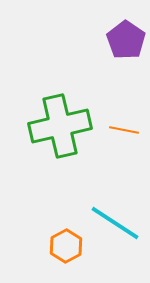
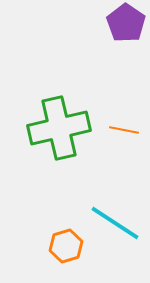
purple pentagon: moved 17 px up
green cross: moved 1 px left, 2 px down
orange hexagon: rotated 12 degrees clockwise
